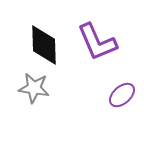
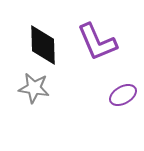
black diamond: moved 1 px left
purple ellipse: moved 1 px right; rotated 12 degrees clockwise
